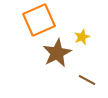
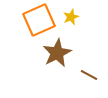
yellow star: moved 11 px left, 20 px up
brown line: moved 2 px right, 5 px up
